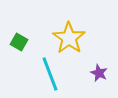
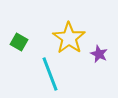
purple star: moved 19 px up
